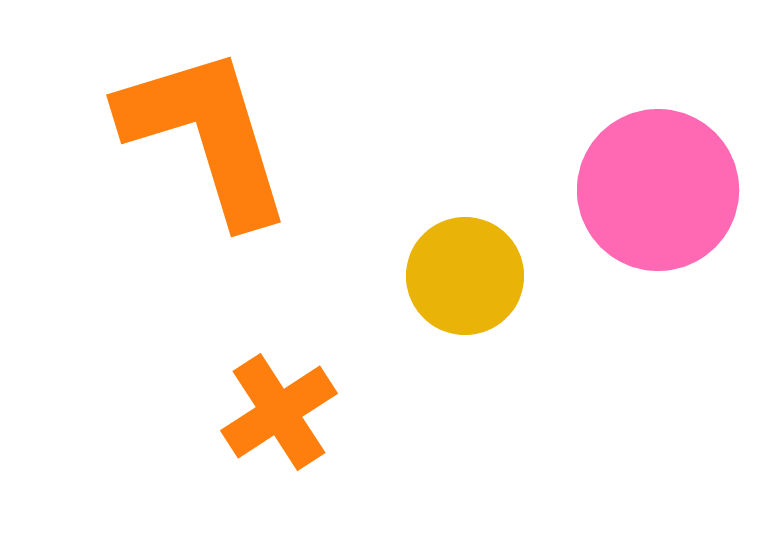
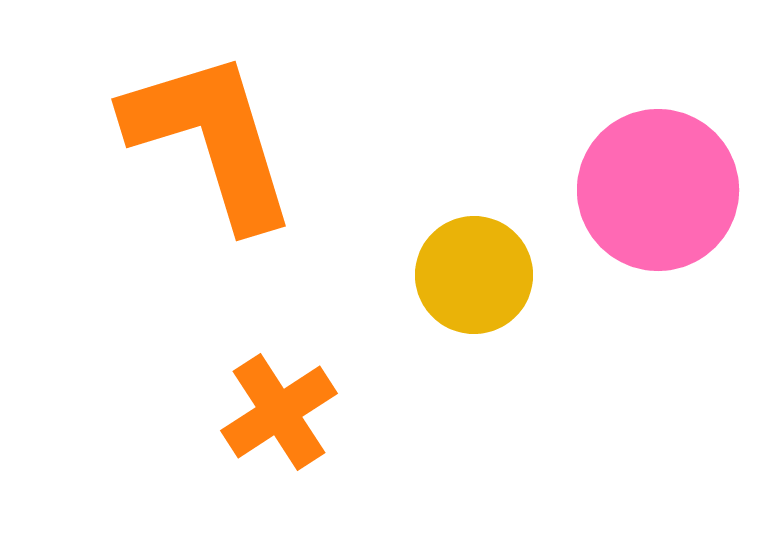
orange L-shape: moved 5 px right, 4 px down
yellow circle: moved 9 px right, 1 px up
